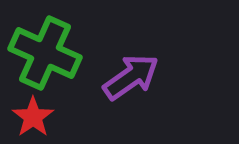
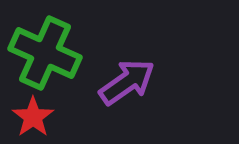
purple arrow: moved 4 px left, 5 px down
